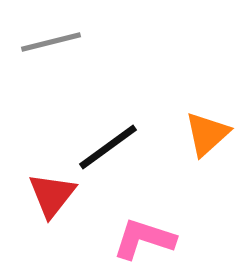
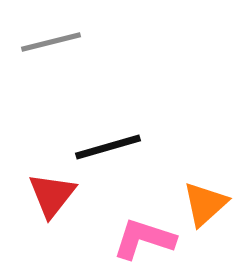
orange triangle: moved 2 px left, 70 px down
black line: rotated 20 degrees clockwise
